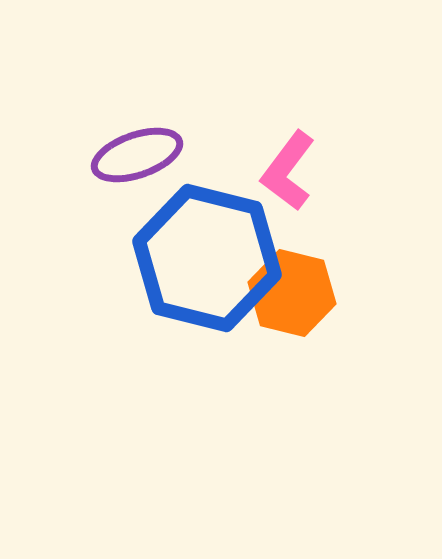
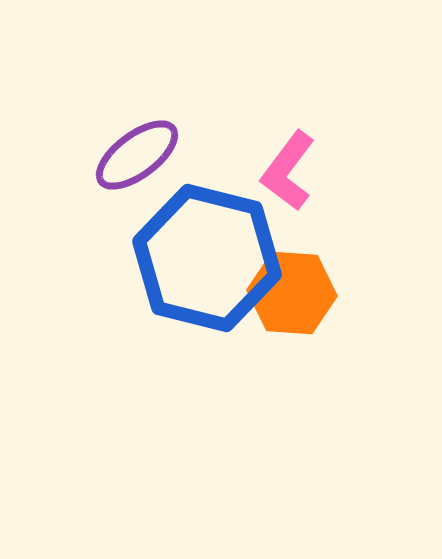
purple ellipse: rotated 18 degrees counterclockwise
orange hexagon: rotated 10 degrees counterclockwise
